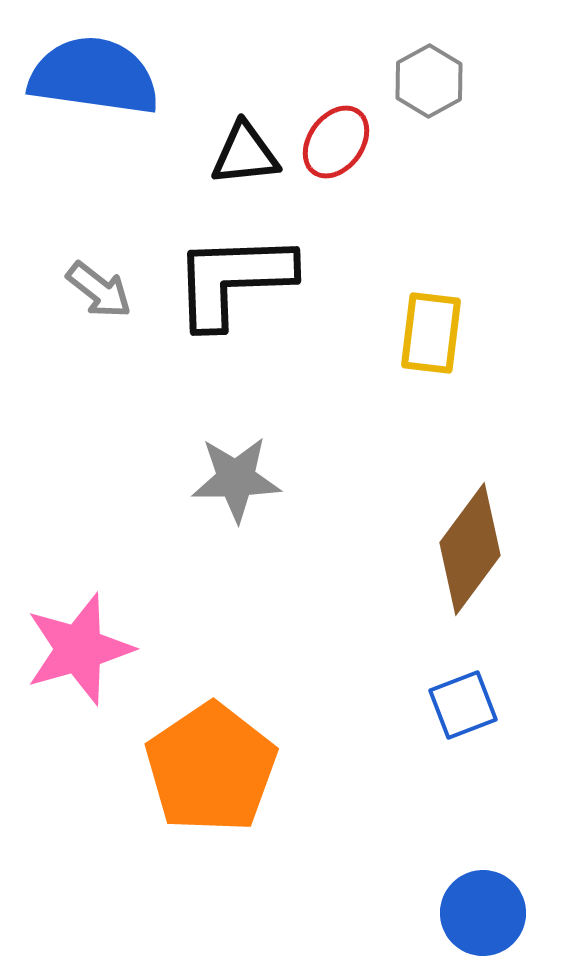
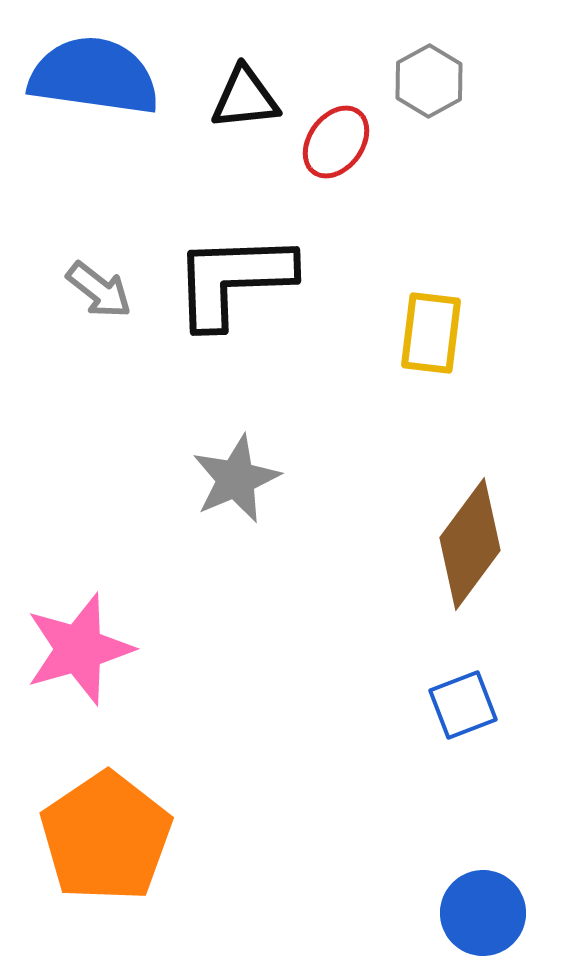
black triangle: moved 56 px up
gray star: rotated 22 degrees counterclockwise
brown diamond: moved 5 px up
orange pentagon: moved 105 px left, 69 px down
